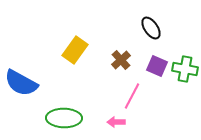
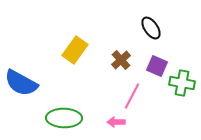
green cross: moved 3 px left, 14 px down
